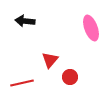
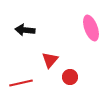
black arrow: moved 9 px down
red line: moved 1 px left
